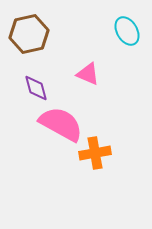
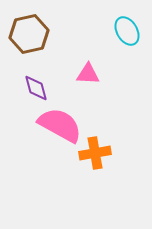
pink triangle: rotated 20 degrees counterclockwise
pink semicircle: moved 1 px left, 1 px down
